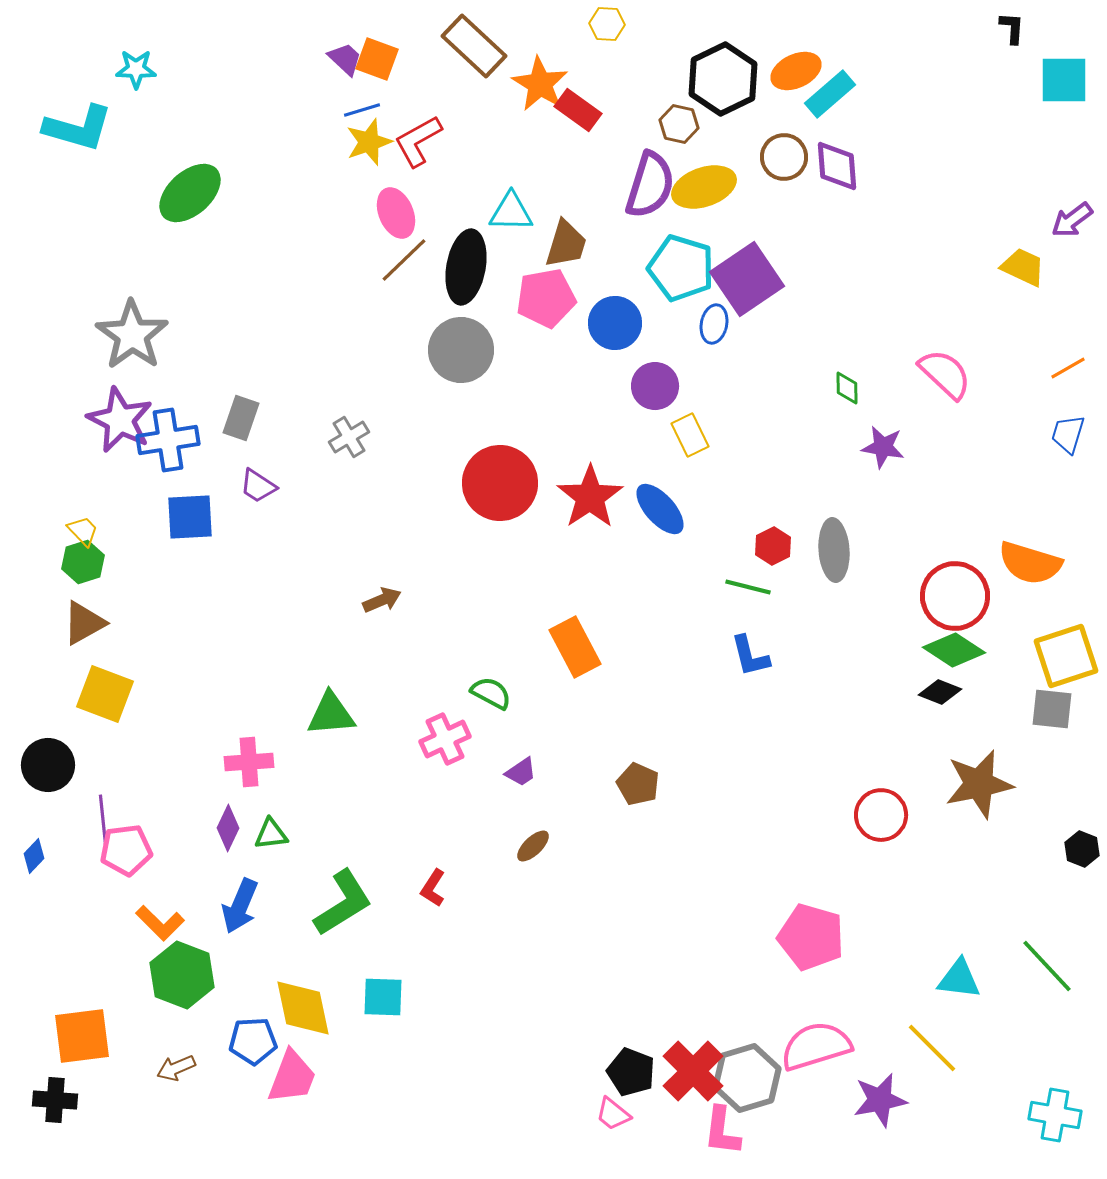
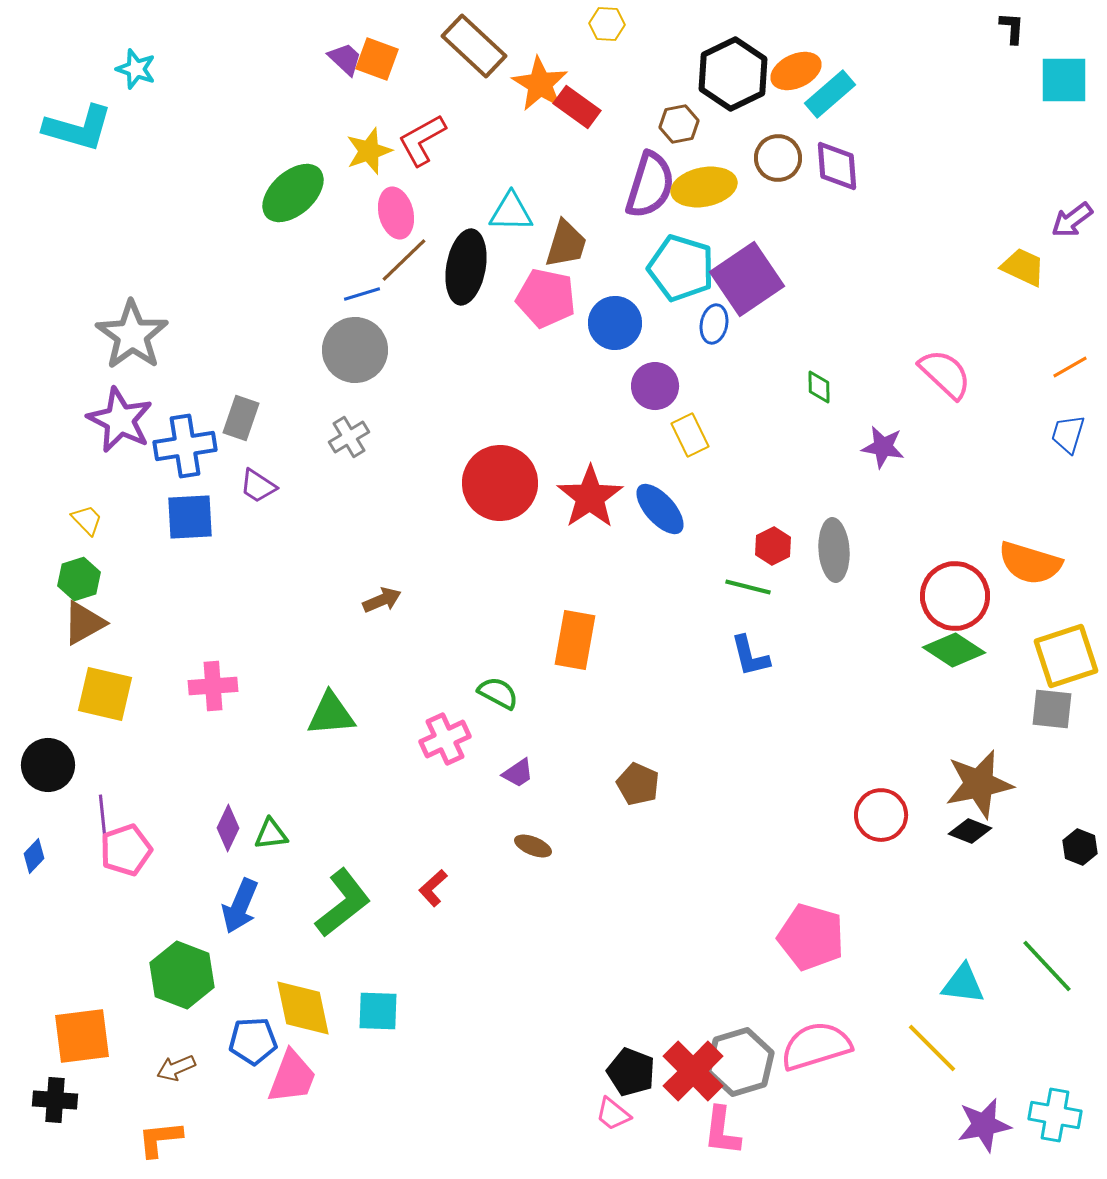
cyan star at (136, 69): rotated 18 degrees clockwise
black hexagon at (723, 79): moved 10 px right, 5 px up
blue line at (362, 110): moved 184 px down
red rectangle at (578, 110): moved 1 px left, 3 px up
brown hexagon at (679, 124): rotated 24 degrees counterclockwise
red L-shape at (418, 141): moved 4 px right, 1 px up
yellow star at (369, 142): moved 9 px down
brown circle at (784, 157): moved 6 px left, 1 px down
yellow ellipse at (704, 187): rotated 8 degrees clockwise
green ellipse at (190, 193): moved 103 px right
pink ellipse at (396, 213): rotated 9 degrees clockwise
pink pentagon at (546, 298): rotated 22 degrees clockwise
gray circle at (461, 350): moved 106 px left
orange line at (1068, 368): moved 2 px right, 1 px up
green diamond at (847, 388): moved 28 px left, 1 px up
blue cross at (168, 440): moved 17 px right, 6 px down
yellow trapezoid at (83, 531): moved 4 px right, 11 px up
green hexagon at (83, 562): moved 4 px left, 17 px down
orange rectangle at (575, 647): moved 7 px up; rotated 38 degrees clockwise
black diamond at (940, 692): moved 30 px right, 139 px down
green semicircle at (491, 693): moved 7 px right
yellow square at (105, 694): rotated 8 degrees counterclockwise
pink cross at (249, 762): moved 36 px left, 76 px up
purple trapezoid at (521, 772): moved 3 px left, 1 px down
brown ellipse at (533, 846): rotated 66 degrees clockwise
black hexagon at (1082, 849): moved 2 px left, 2 px up
pink pentagon at (126, 850): rotated 12 degrees counterclockwise
red L-shape at (433, 888): rotated 15 degrees clockwise
green L-shape at (343, 903): rotated 6 degrees counterclockwise
orange L-shape at (160, 923): moved 216 px down; rotated 129 degrees clockwise
cyan triangle at (959, 979): moved 4 px right, 5 px down
cyan square at (383, 997): moved 5 px left, 14 px down
gray hexagon at (747, 1078): moved 7 px left, 16 px up
purple star at (880, 1100): moved 104 px right, 25 px down
